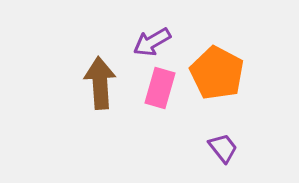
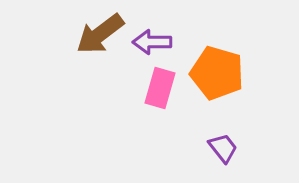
purple arrow: rotated 30 degrees clockwise
orange pentagon: rotated 12 degrees counterclockwise
brown arrow: moved 49 px up; rotated 123 degrees counterclockwise
